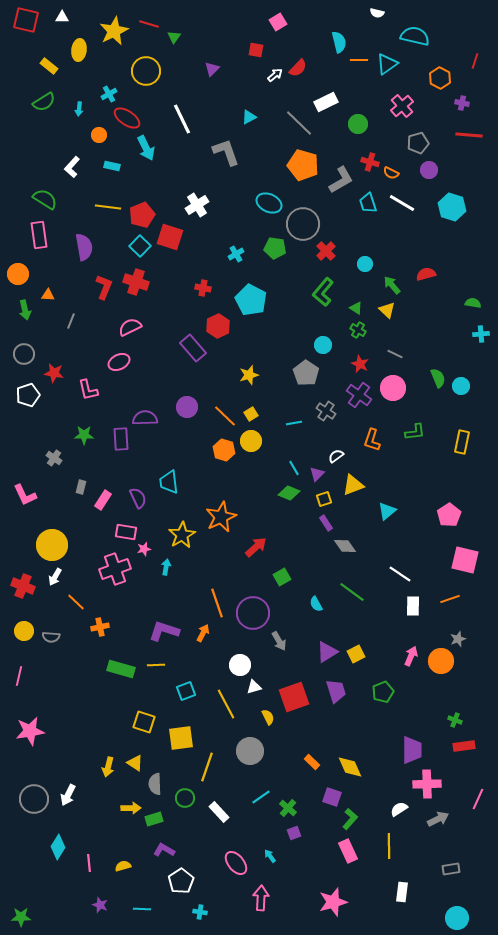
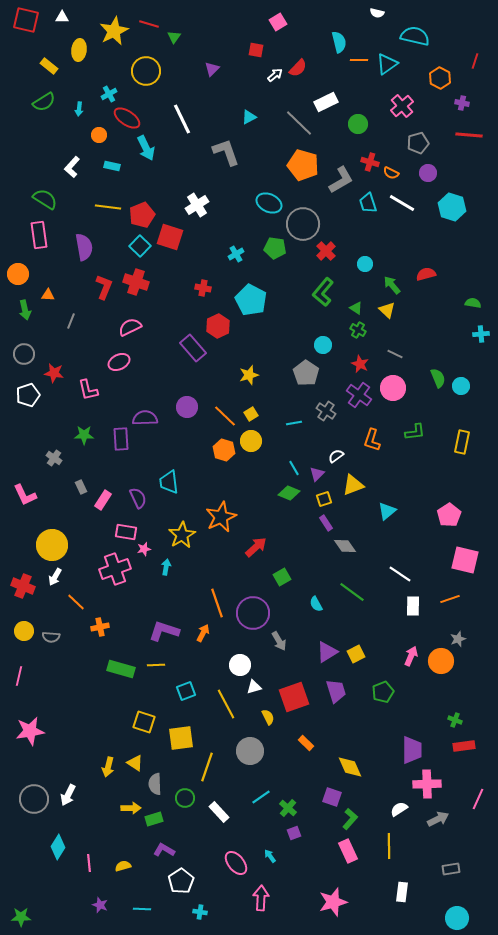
purple circle at (429, 170): moved 1 px left, 3 px down
gray rectangle at (81, 487): rotated 40 degrees counterclockwise
orange rectangle at (312, 762): moved 6 px left, 19 px up
